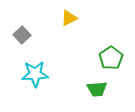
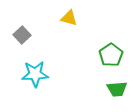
yellow triangle: rotated 42 degrees clockwise
green pentagon: moved 3 px up
green trapezoid: moved 20 px right
